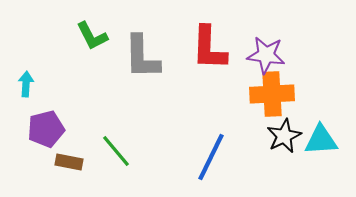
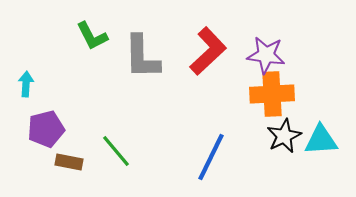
red L-shape: moved 1 px left, 3 px down; rotated 135 degrees counterclockwise
